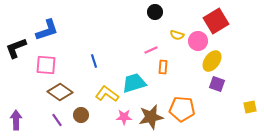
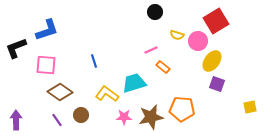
orange rectangle: rotated 56 degrees counterclockwise
